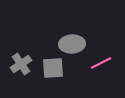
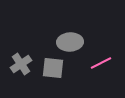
gray ellipse: moved 2 px left, 2 px up
gray square: rotated 10 degrees clockwise
